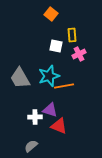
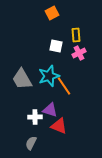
orange square: moved 1 px right, 1 px up; rotated 24 degrees clockwise
yellow rectangle: moved 4 px right
pink cross: moved 1 px up
gray trapezoid: moved 2 px right, 1 px down
orange line: rotated 66 degrees clockwise
gray semicircle: moved 3 px up; rotated 24 degrees counterclockwise
